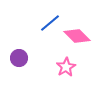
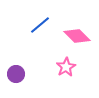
blue line: moved 10 px left, 2 px down
purple circle: moved 3 px left, 16 px down
